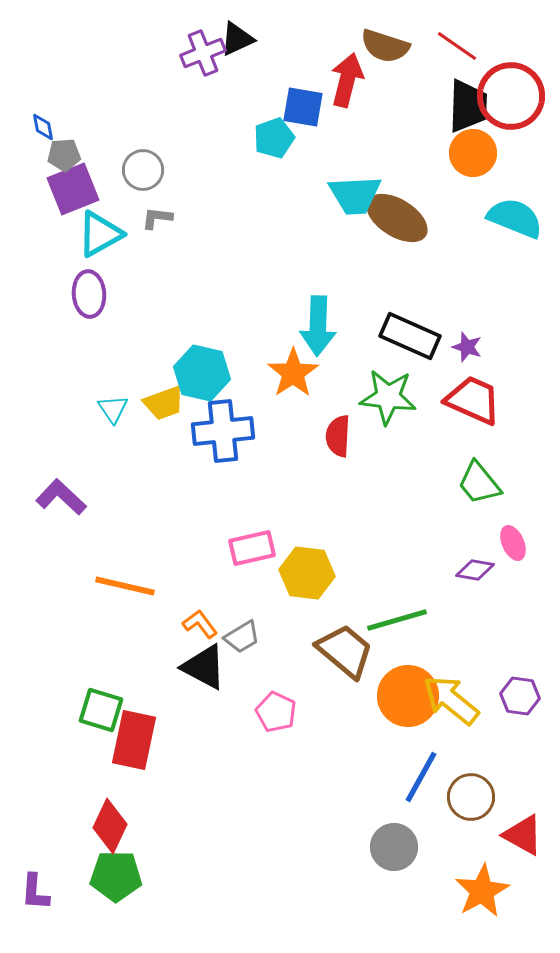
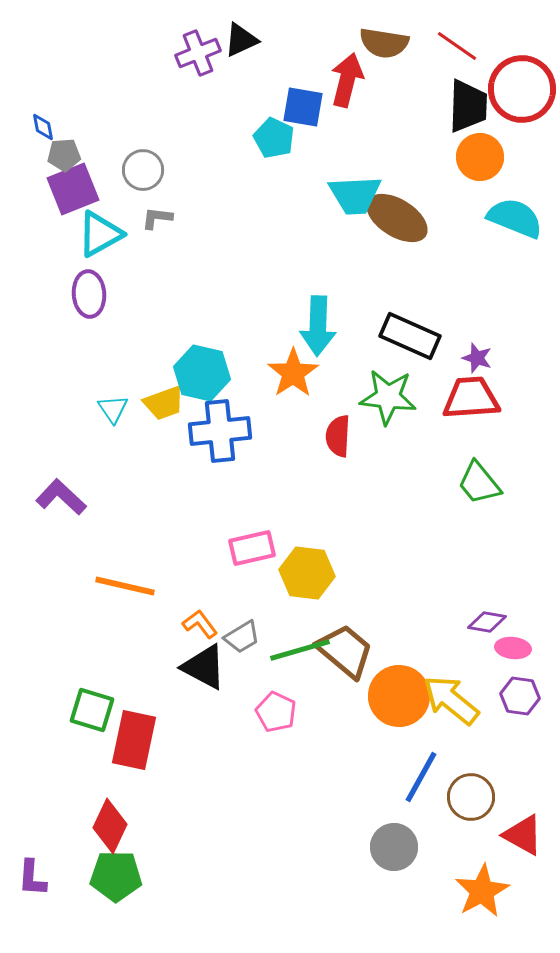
black triangle at (237, 39): moved 4 px right, 1 px down
brown semicircle at (385, 46): moved 1 px left, 3 px up; rotated 9 degrees counterclockwise
purple cross at (203, 53): moved 5 px left
red circle at (511, 96): moved 11 px right, 7 px up
cyan pentagon at (274, 138): rotated 27 degrees counterclockwise
orange circle at (473, 153): moved 7 px right, 4 px down
purple star at (467, 347): moved 10 px right, 11 px down
red trapezoid at (473, 400): moved 2 px left, 2 px up; rotated 28 degrees counterclockwise
blue cross at (223, 431): moved 3 px left
pink ellipse at (513, 543): moved 105 px down; rotated 60 degrees counterclockwise
purple diamond at (475, 570): moved 12 px right, 52 px down
green line at (397, 620): moved 97 px left, 30 px down
orange circle at (408, 696): moved 9 px left
green square at (101, 710): moved 9 px left
purple L-shape at (35, 892): moved 3 px left, 14 px up
